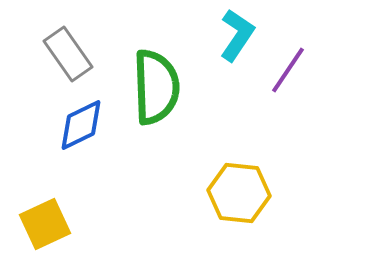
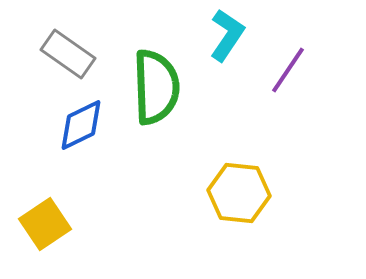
cyan L-shape: moved 10 px left
gray rectangle: rotated 20 degrees counterclockwise
yellow square: rotated 9 degrees counterclockwise
